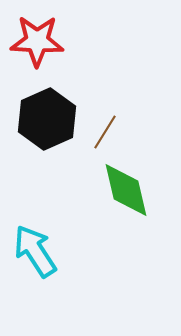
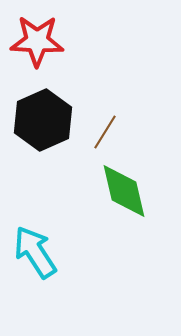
black hexagon: moved 4 px left, 1 px down
green diamond: moved 2 px left, 1 px down
cyan arrow: moved 1 px down
